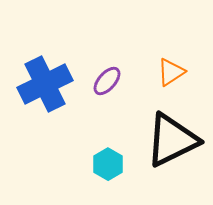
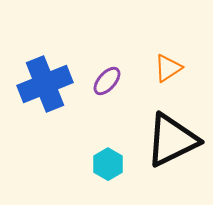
orange triangle: moved 3 px left, 4 px up
blue cross: rotated 4 degrees clockwise
